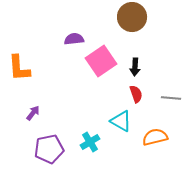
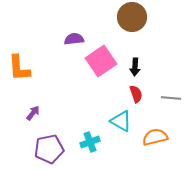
cyan cross: rotated 12 degrees clockwise
